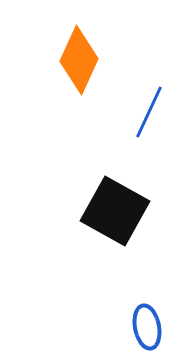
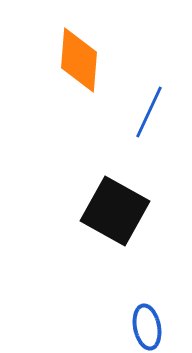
orange diamond: rotated 20 degrees counterclockwise
